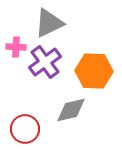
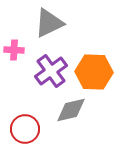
pink cross: moved 2 px left, 3 px down
purple cross: moved 6 px right, 9 px down
orange hexagon: moved 1 px down
